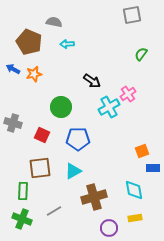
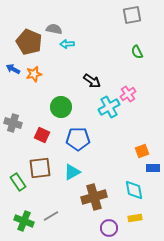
gray semicircle: moved 7 px down
green semicircle: moved 4 px left, 2 px up; rotated 64 degrees counterclockwise
cyan triangle: moved 1 px left, 1 px down
green rectangle: moved 5 px left, 9 px up; rotated 36 degrees counterclockwise
gray line: moved 3 px left, 5 px down
green cross: moved 2 px right, 2 px down
